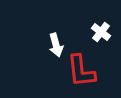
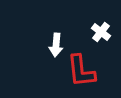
white arrow: rotated 20 degrees clockwise
